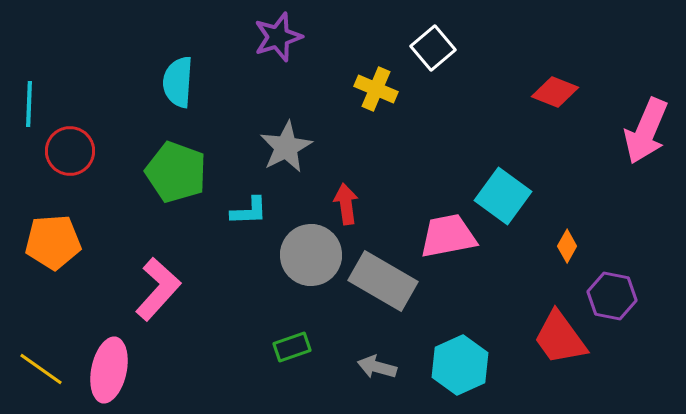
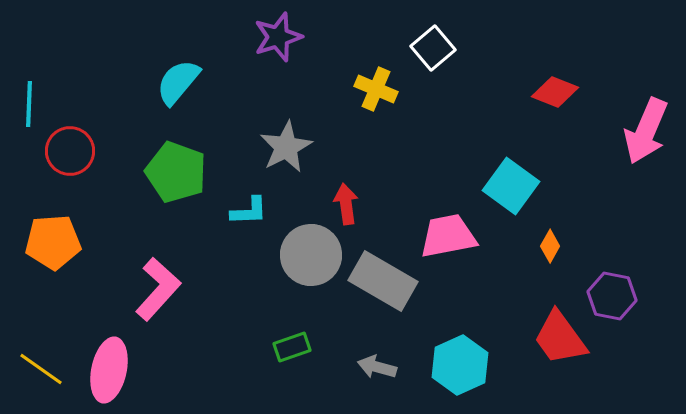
cyan semicircle: rotated 36 degrees clockwise
cyan square: moved 8 px right, 10 px up
orange diamond: moved 17 px left
